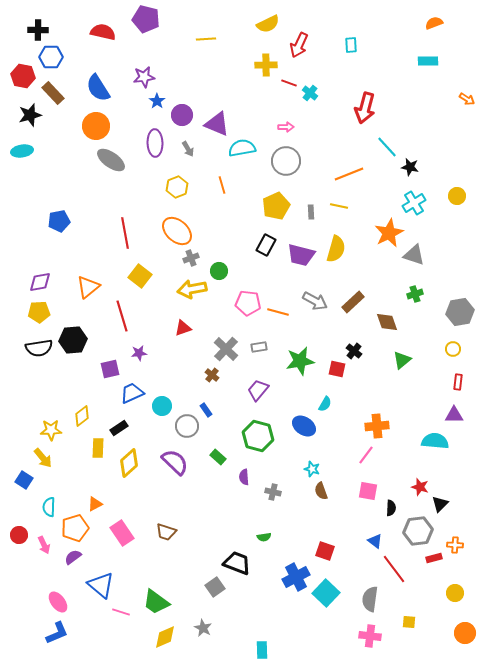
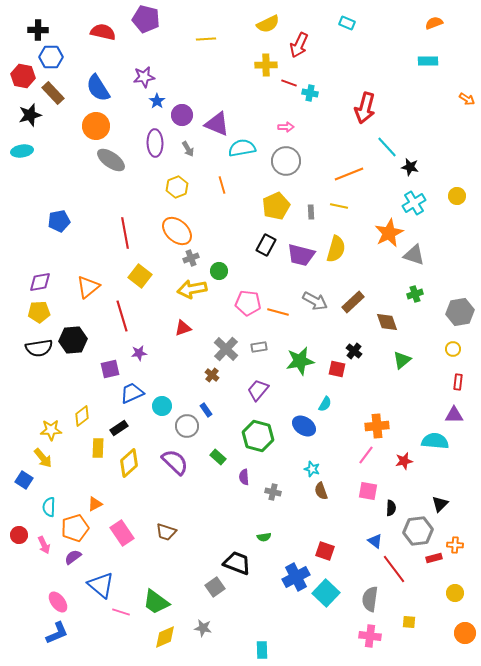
cyan rectangle at (351, 45): moved 4 px left, 22 px up; rotated 63 degrees counterclockwise
cyan cross at (310, 93): rotated 28 degrees counterclockwise
red star at (420, 487): moved 16 px left, 26 px up; rotated 30 degrees counterclockwise
gray star at (203, 628): rotated 18 degrees counterclockwise
